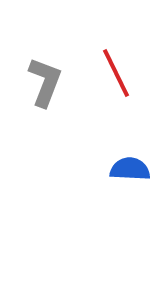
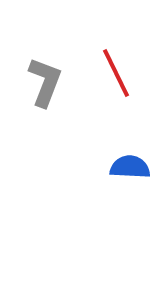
blue semicircle: moved 2 px up
